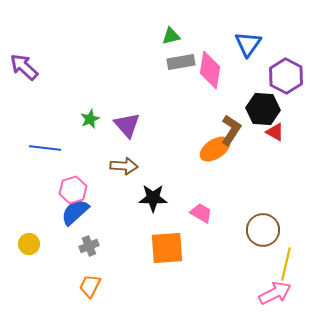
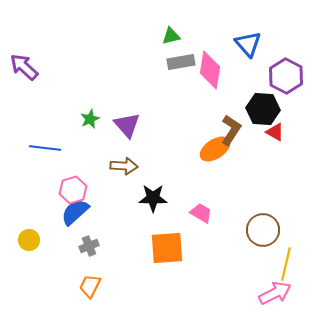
blue triangle: rotated 16 degrees counterclockwise
yellow circle: moved 4 px up
